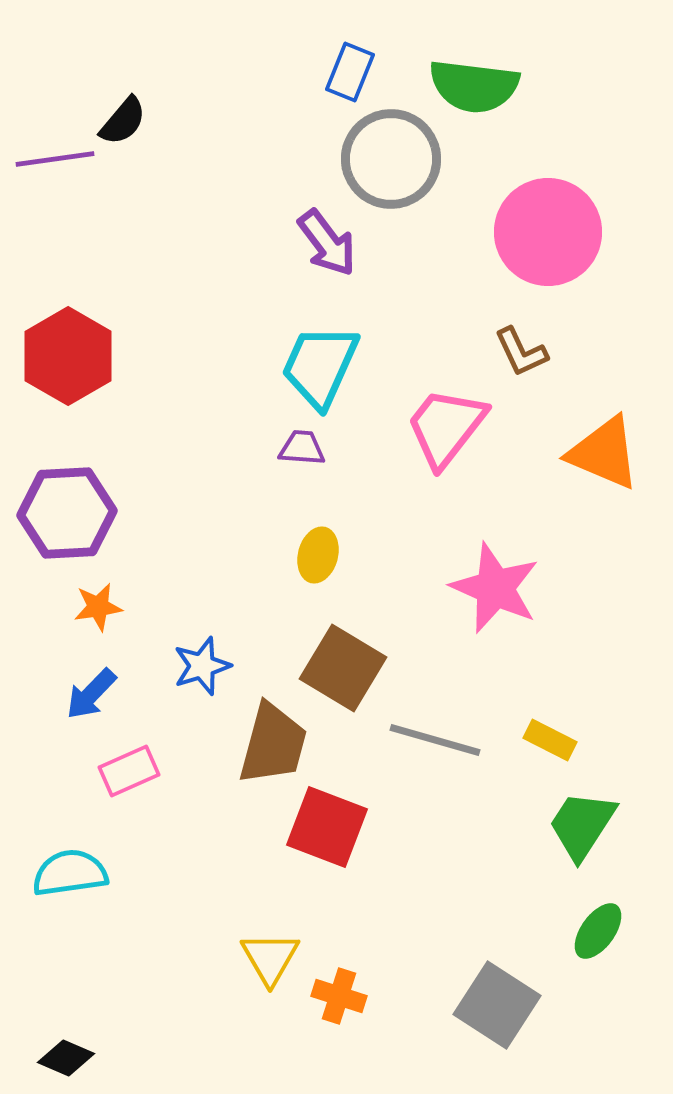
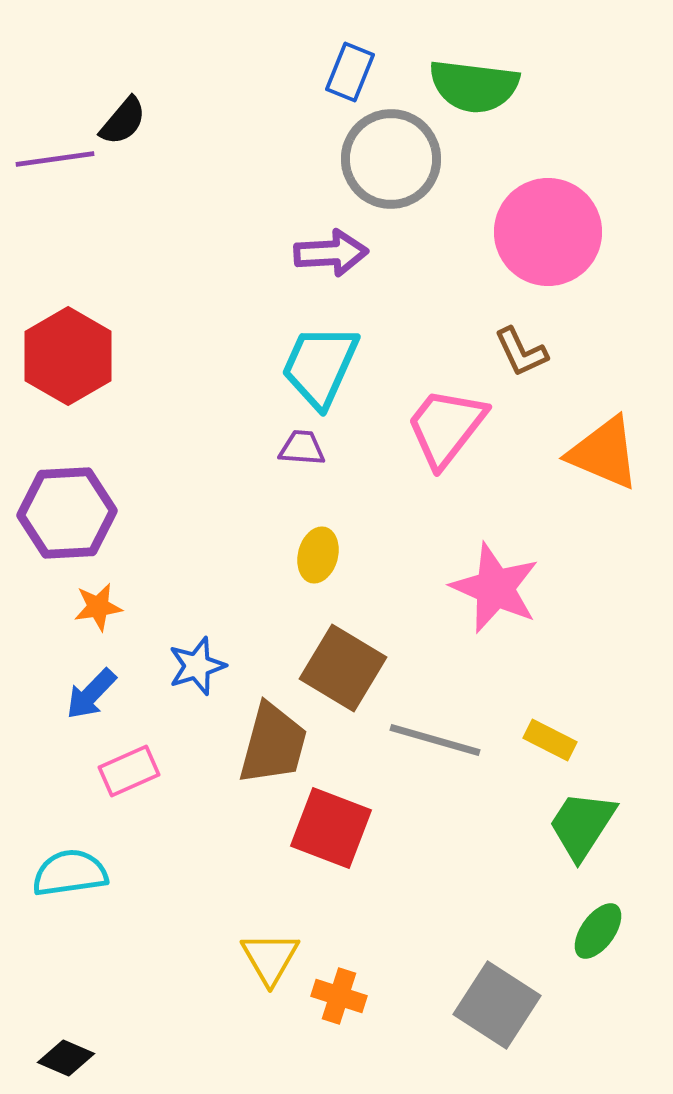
purple arrow: moved 4 px right, 10 px down; rotated 56 degrees counterclockwise
blue star: moved 5 px left
red square: moved 4 px right, 1 px down
